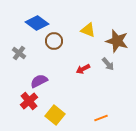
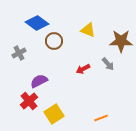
brown star: moved 4 px right; rotated 15 degrees counterclockwise
gray cross: rotated 24 degrees clockwise
yellow square: moved 1 px left, 1 px up; rotated 18 degrees clockwise
